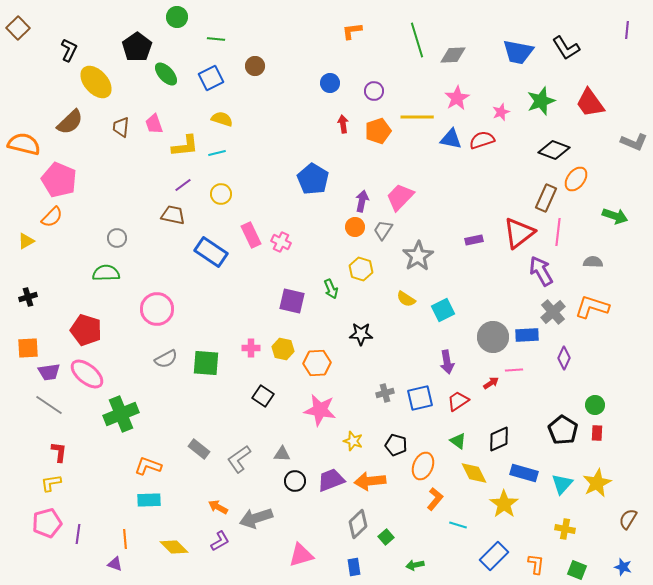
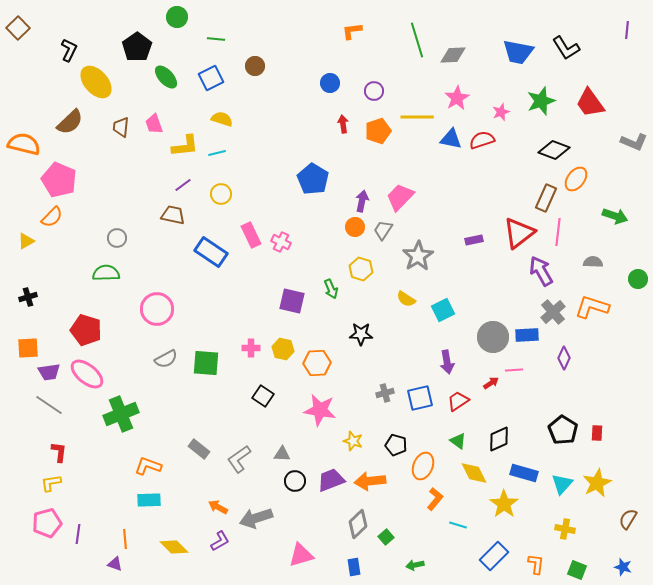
green ellipse at (166, 74): moved 3 px down
green circle at (595, 405): moved 43 px right, 126 px up
